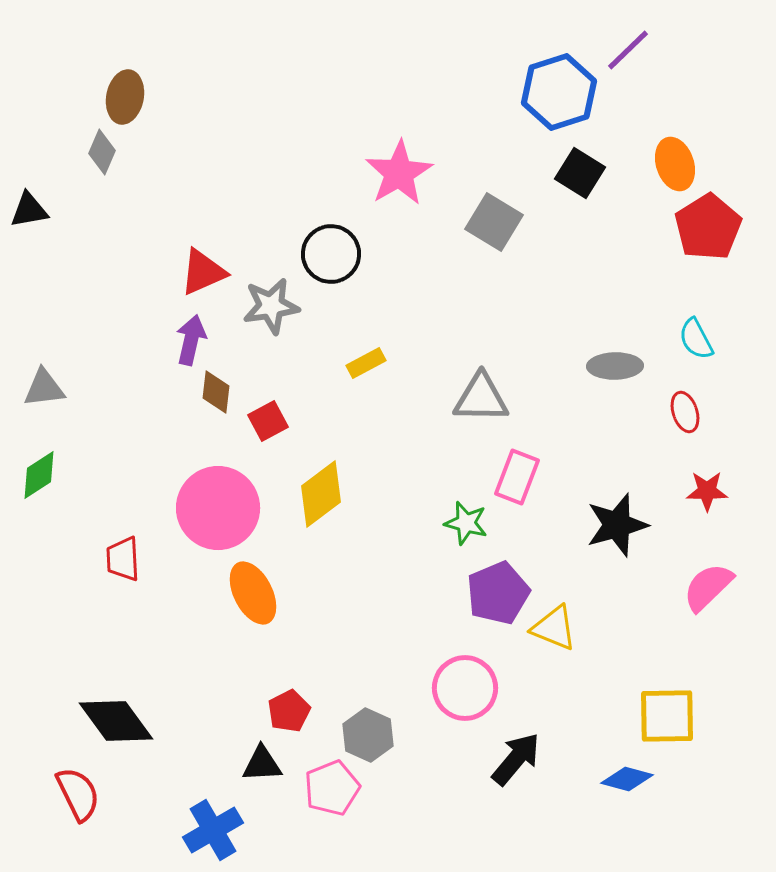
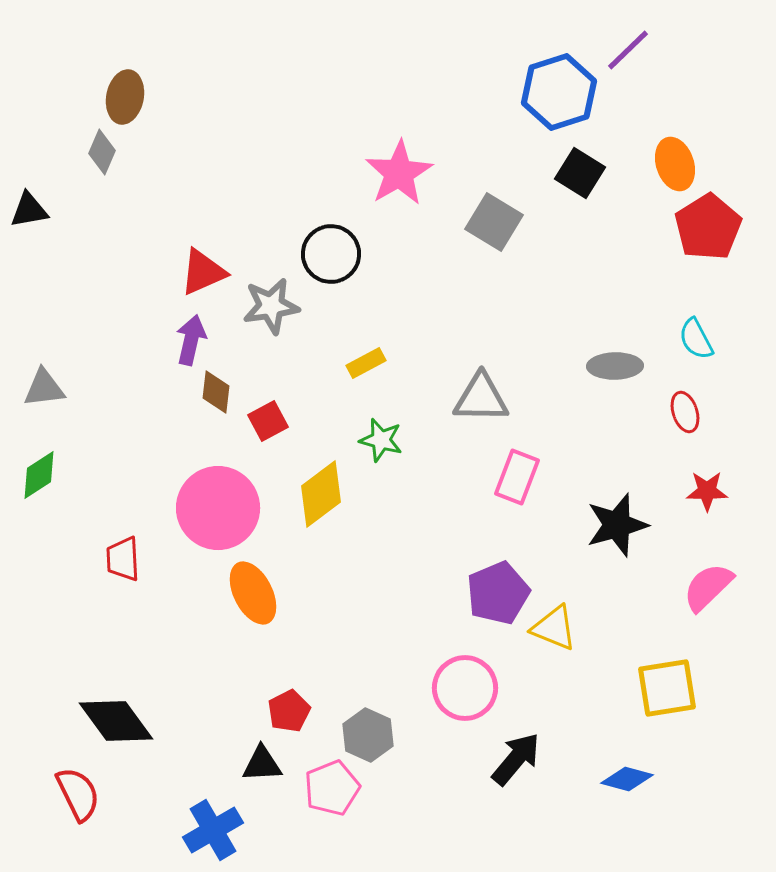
green star at (466, 523): moved 85 px left, 83 px up
yellow square at (667, 716): moved 28 px up; rotated 8 degrees counterclockwise
